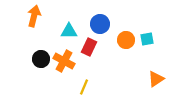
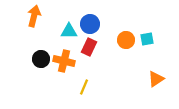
blue circle: moved 10 px left
orange cross: rotated 15 degrees counterclockwise
